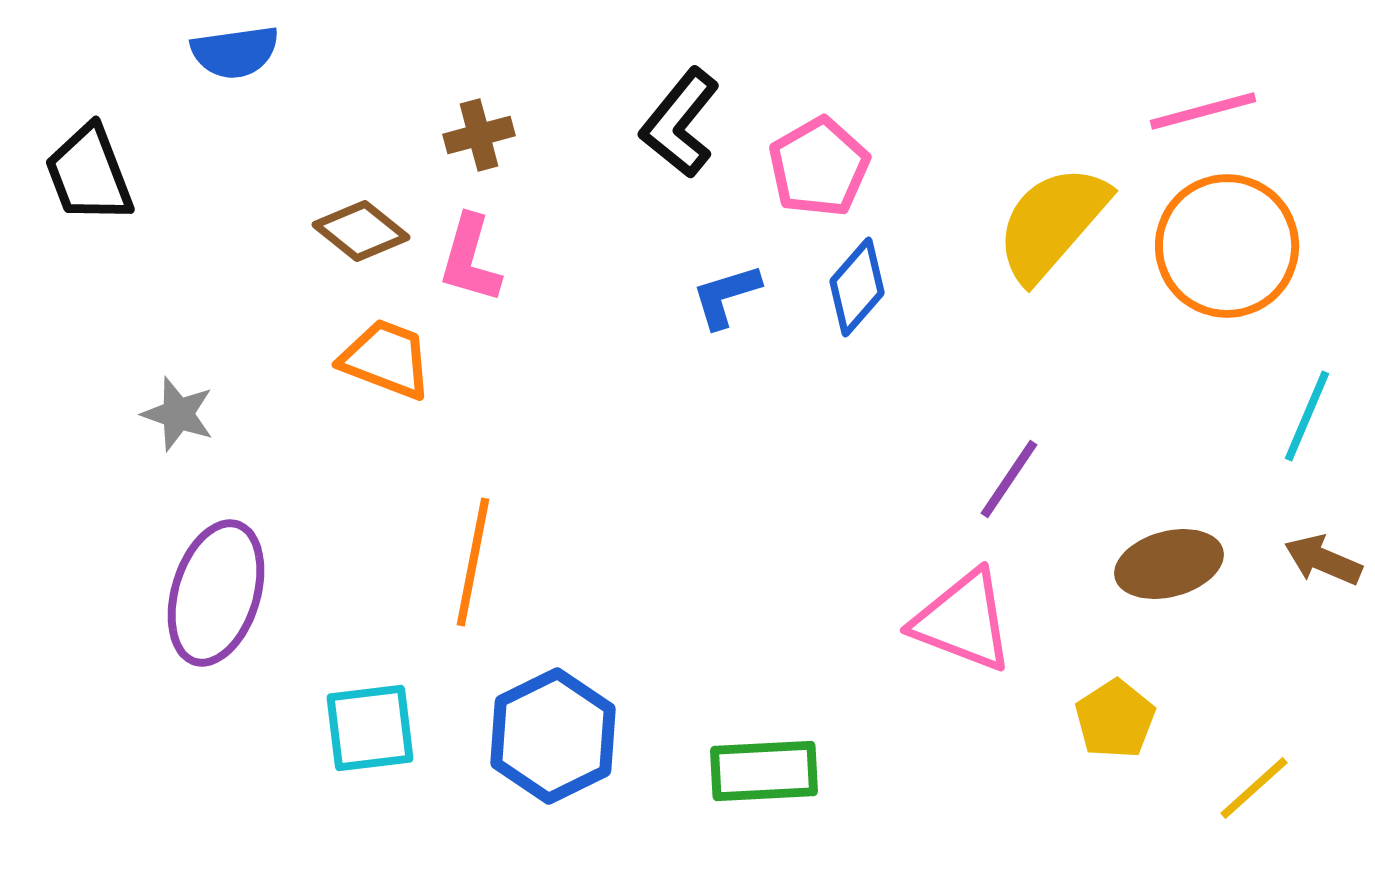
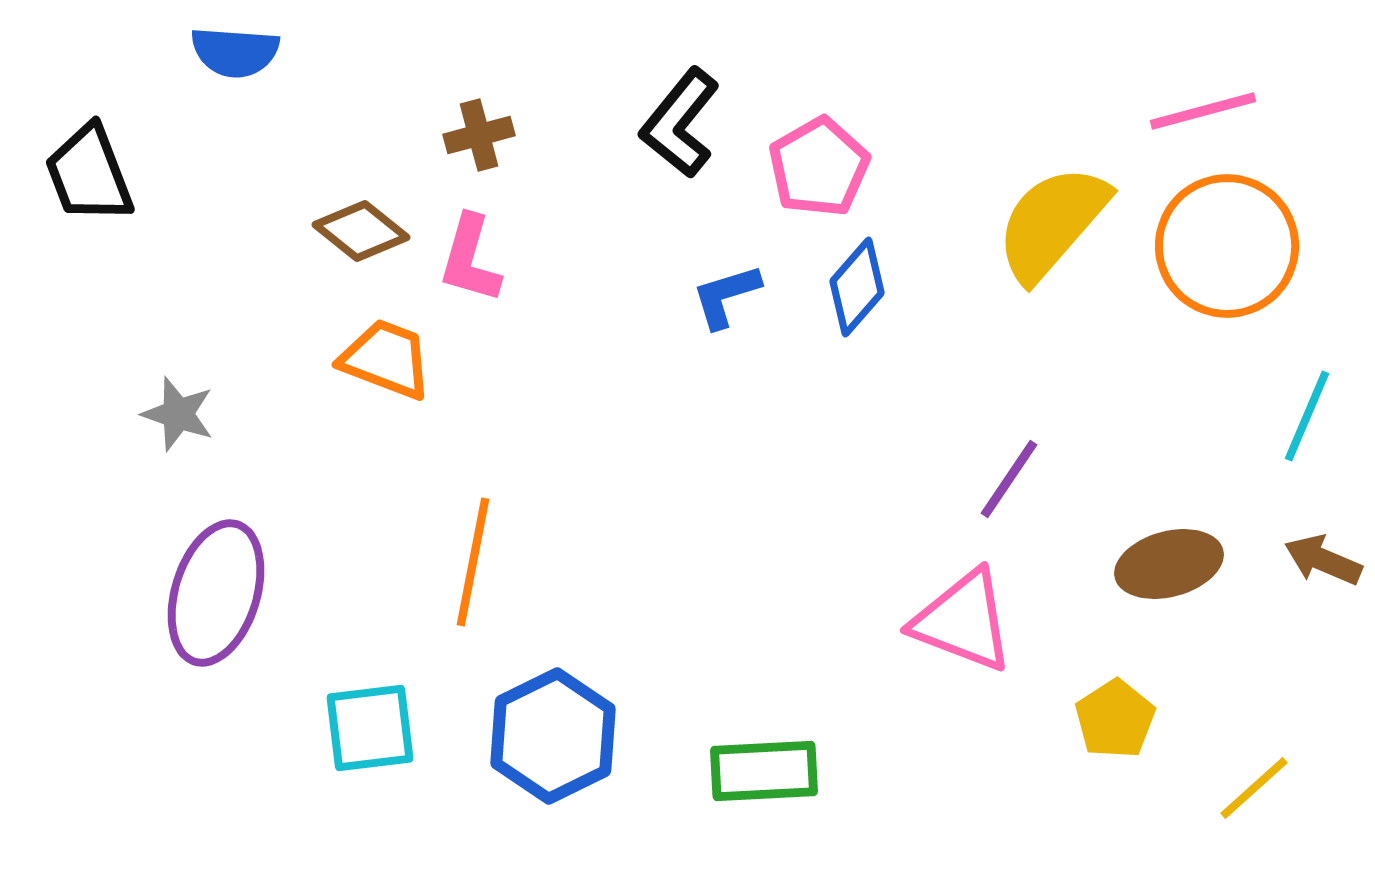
blue semicircle: rotated 12 degrees clockwise
